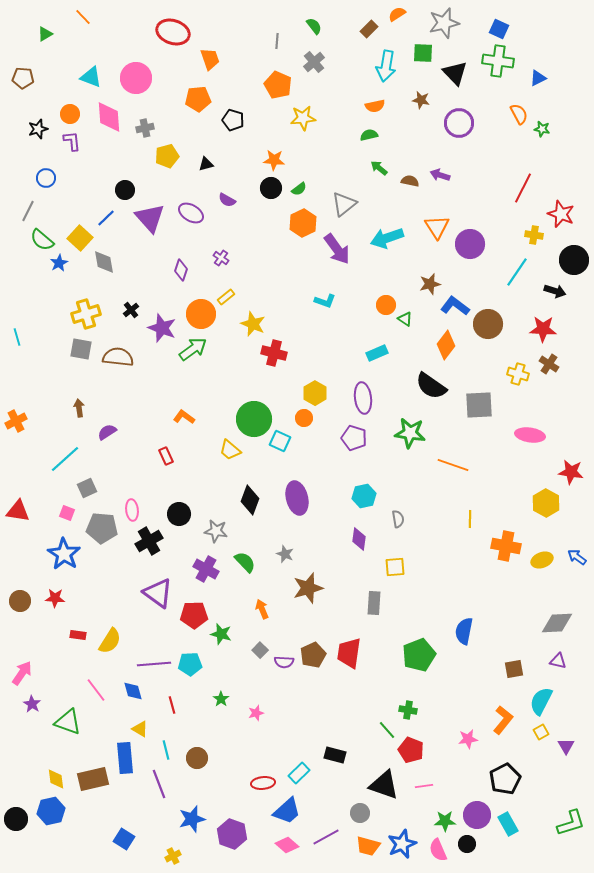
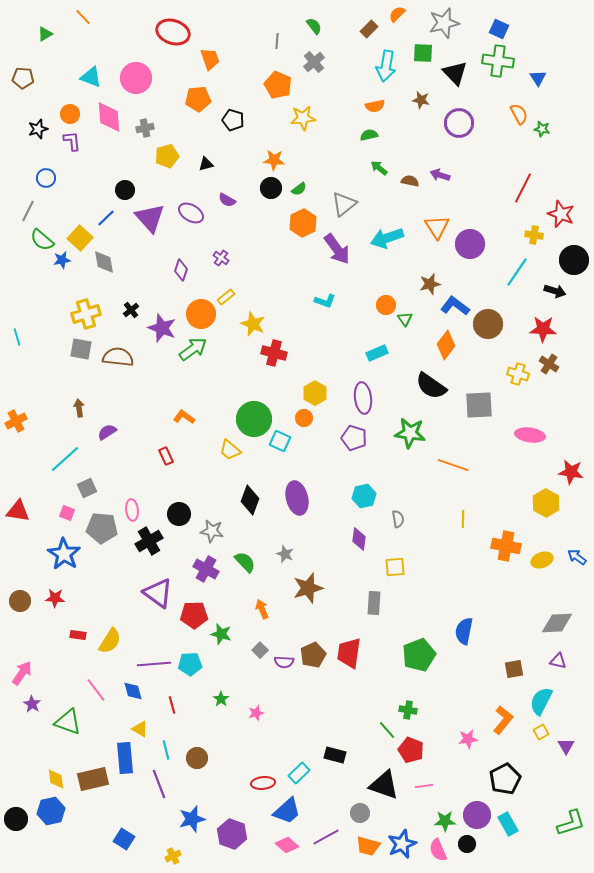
orange semicircle at (397, 14): rotated 12 degrees counterclockwise
blue triangle at (538, 78): rotated 36 degrees counterclockwise
blue star at (59, 263): moved 3 px right, 3 px up; rotated 18 degrees clockwise
green triangle at (405, 319): rotated 21 degrees clockwise
yellow line at (470, 519): moved 7 px left
gray star at (216, 531): moved 4 px left
